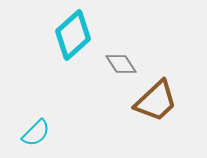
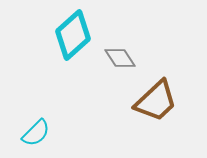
gray diamond: moved 1 px left, 6 px up
